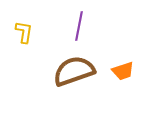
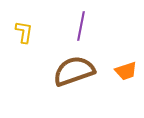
purple line: moved 2 px right
orange trapezoid: moved 3 px right
